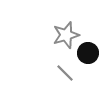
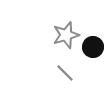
black circle: moved 5 px right, 6 px up
